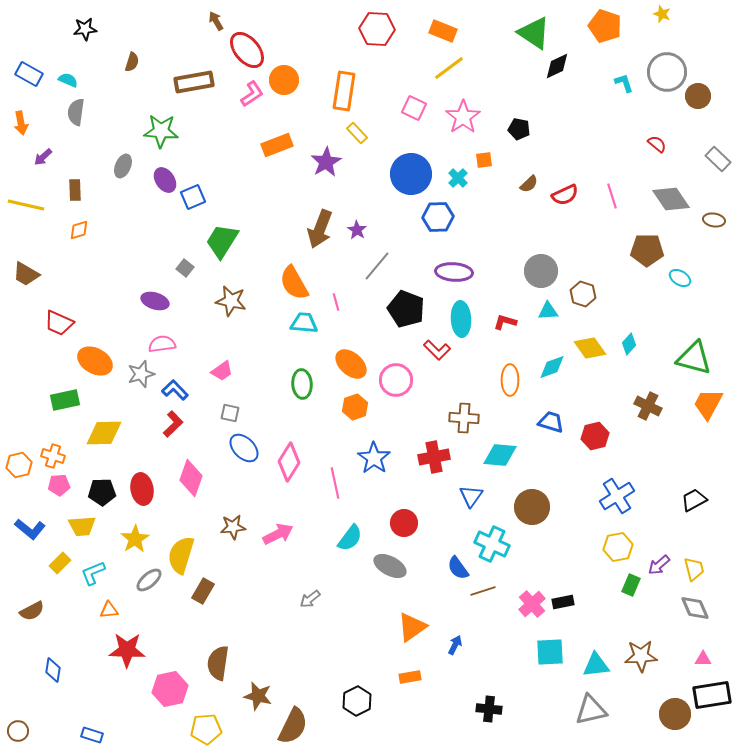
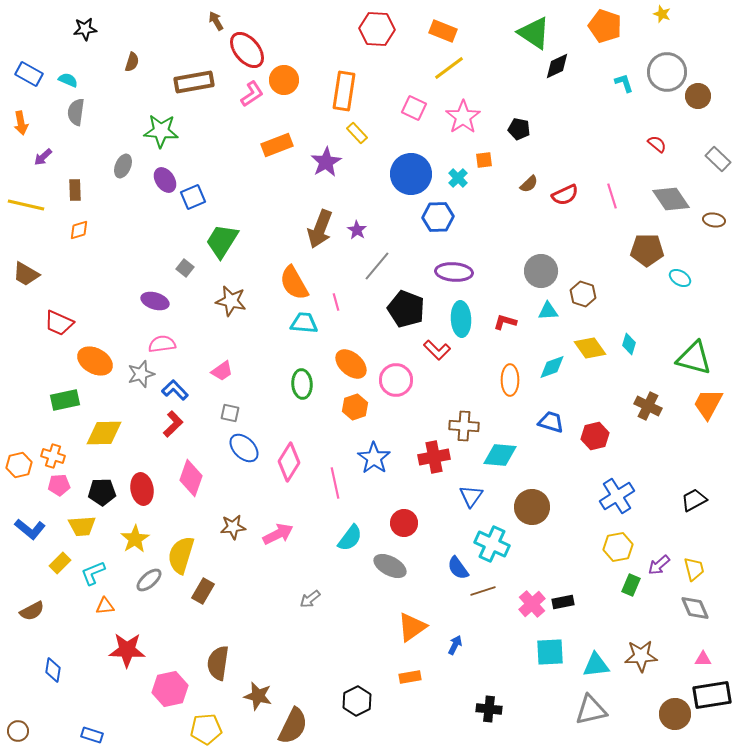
cyan diamond at (629, 344): rotated 25 degrees counterclockwise
brown cross at (464, 418): moved 8 px down
orange triangle at (109, 610): moved 4 px left, 4 px up
